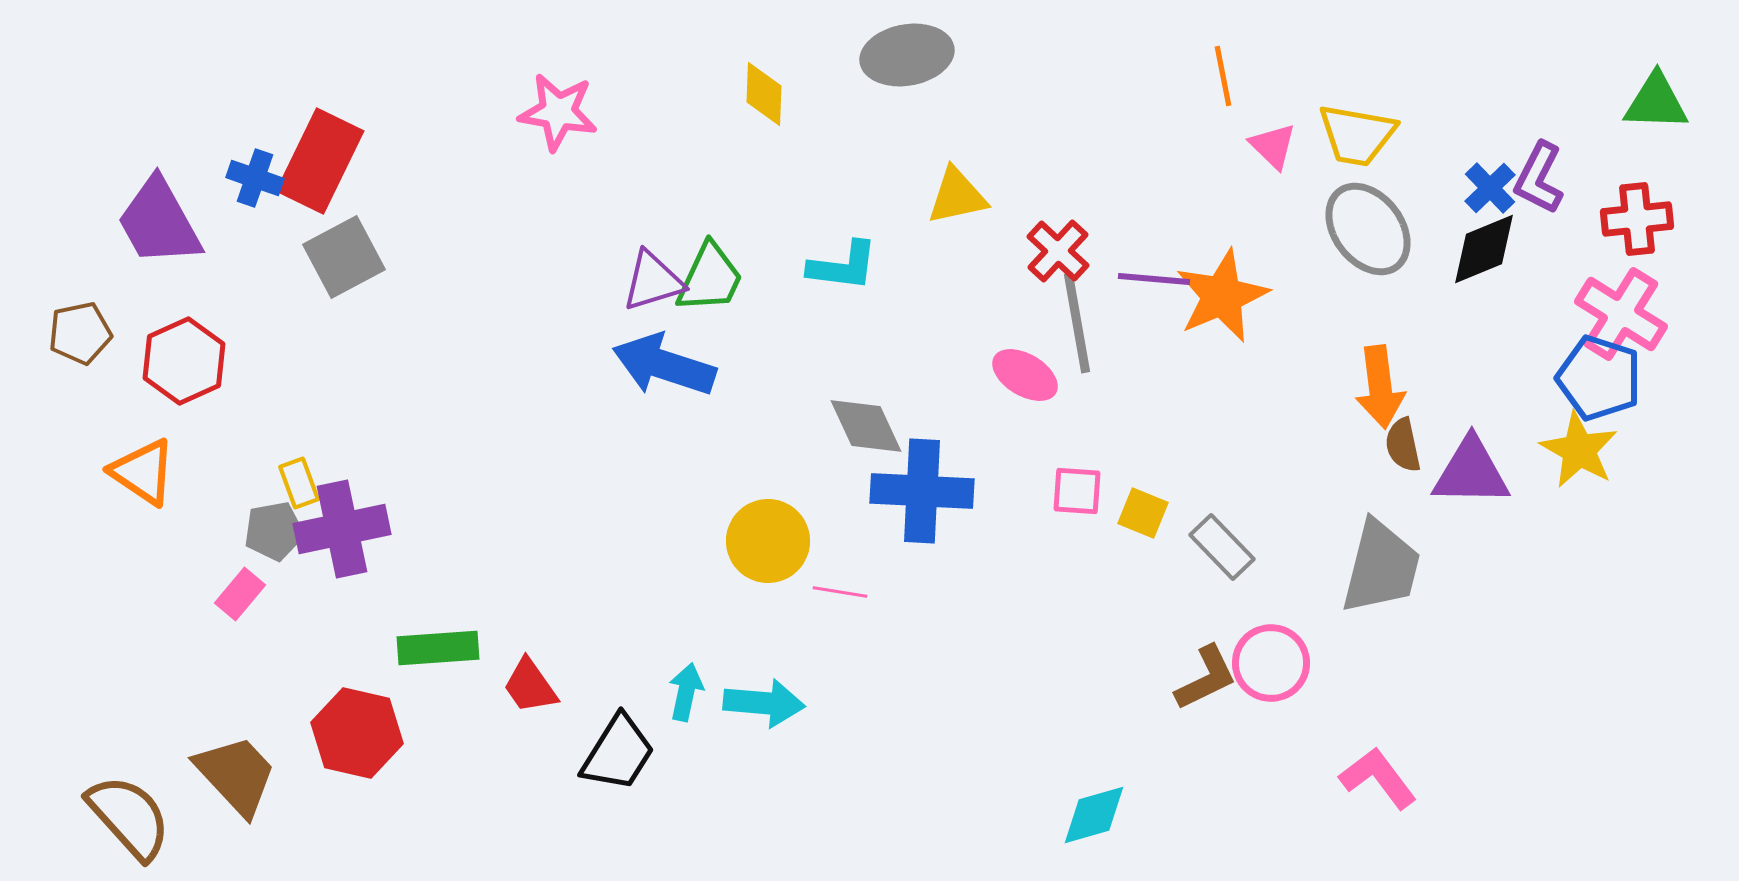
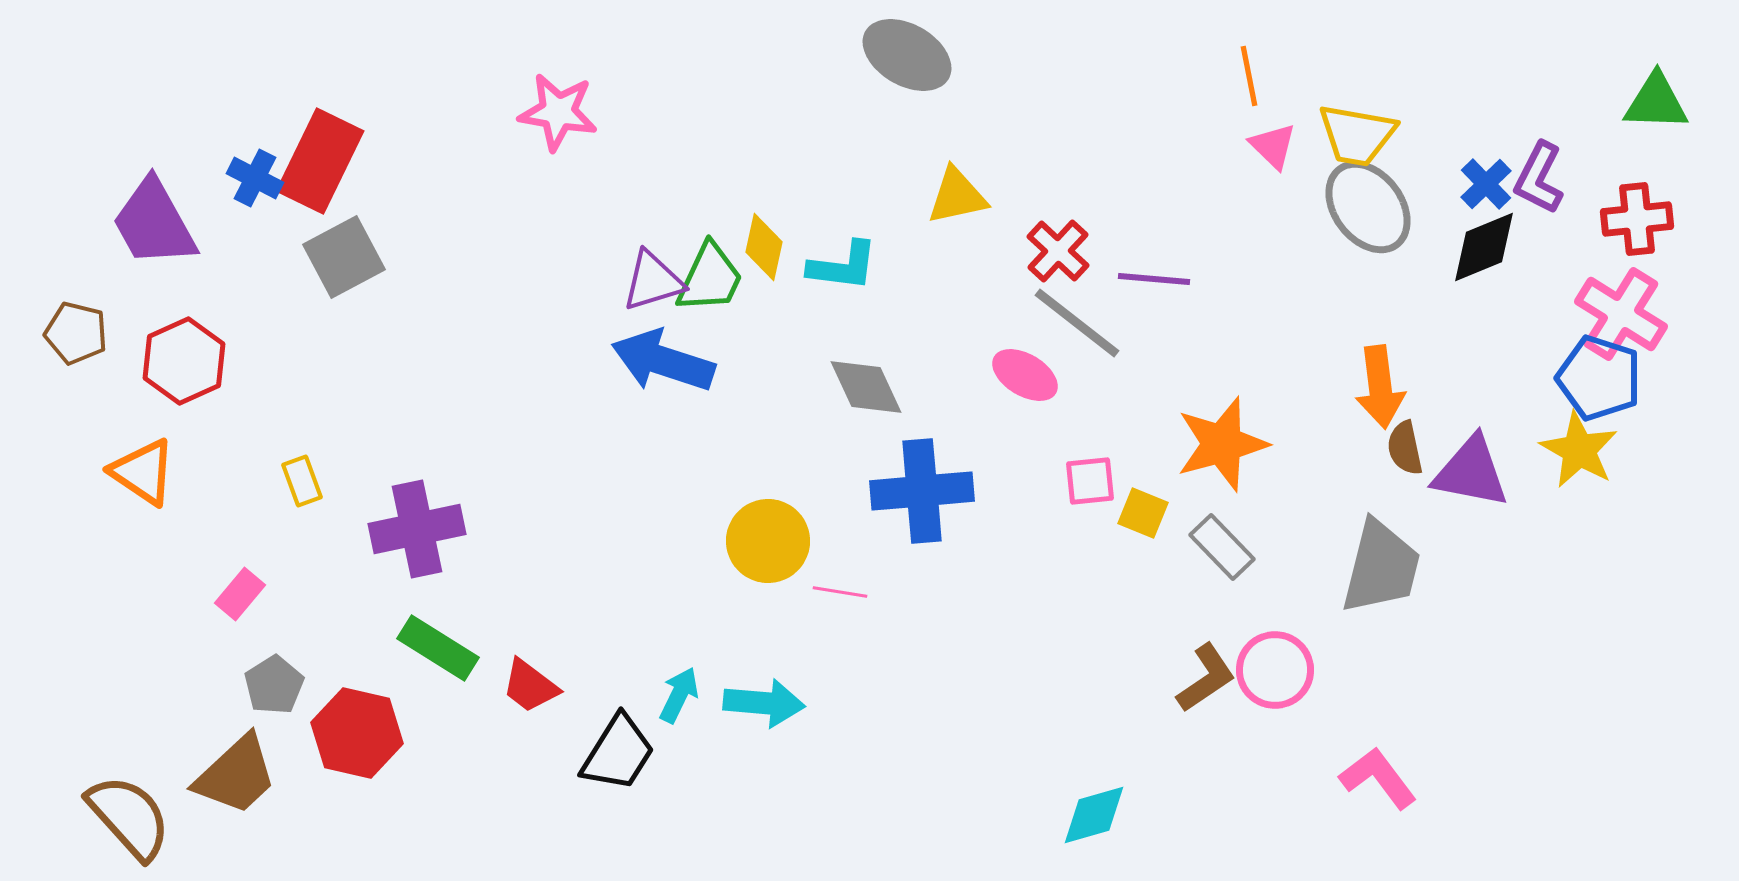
gray ellipse at (907, 55): rotated 40 degrees clockwise
orange line at (1223, 76): moved 26 px right
yellow diamond at (764, 94): moved 153 px down; rotated 10 degrees clockwise
blue cross at (255, 178): rotated 8 degrees clockwise
blue cross at (1490, 188): moved 4 px left, 4 px up
purple trapezoid at (159, 222): moved 5 px left, 1 px down
gray ellipse at (1368, 229): moved 22 px up
black diamond at (1484, 249): moved 2 px up
orange star at (1222, 296): moved 148 px down; rotated 8 degrees clockwise
gray line at (1077, 323): rotated 42 degrees counterclockwise
brown pentagon at (80, 333): moved 4 px left; rotated 26 degrees clockwise
blue arrow at (664, 365): moved 1 px left, 4 px up
gray diamond at (866, 426): moved 39 px up
brown semicircle at (1403, 445): moved 2 px right, 3 px down
purple triangle at (1471, 472): rotated 10 degrees clockwise
yellow rectangle at (299, 483): moved 3 px right, 2 px up
blue cross at (922, 491): rotated 8 degrees counterclockwise
pink square at (1077, 491): moved 13 px right, 10 px up; rotated 10 degrees counterclockwise
purple cross at (342, 529): moved 75 px right
gray pentagon at (274, 531): moved 154 px down; rotated 22 degrees counterclockwise
green rectangle at (438, 648): rotated 36 degrees clockwise
pink circle at (1271, 663): moved 4 px right, 7 px down
brown L-shape at (1206, 678): rotated 8 degrees counterclockwise
red trapezoid at (530, 686): rotated 18 degrees counterclockwise
cyan arrow at (686, 692): moved 7 px left, 3 px down; rotated 14 degrees clockwise
brown trapezoid at (236, 775): rotated 90 degrees clockwise
